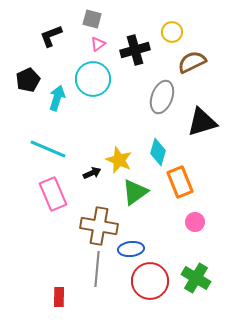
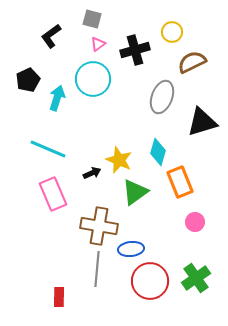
black L-shape: rotated 15 degrees counterclockwise
green cross: rotated 24 degrees clockwise
